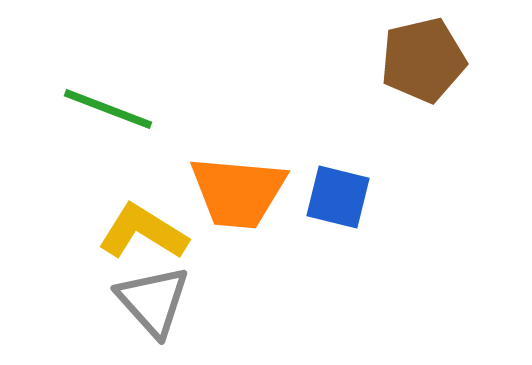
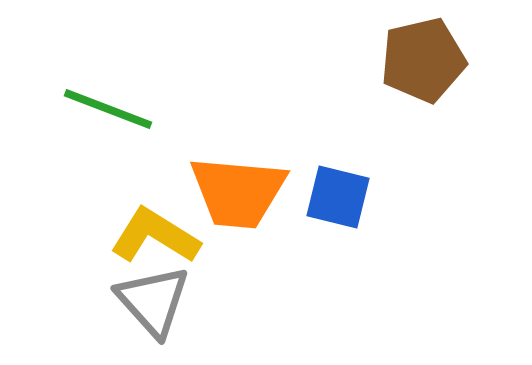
yellow L-shape: moved 12 px right, 4 px down
